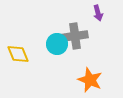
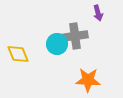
orange star: moved 2 px left; rotated 20 degrees counterclockwise
